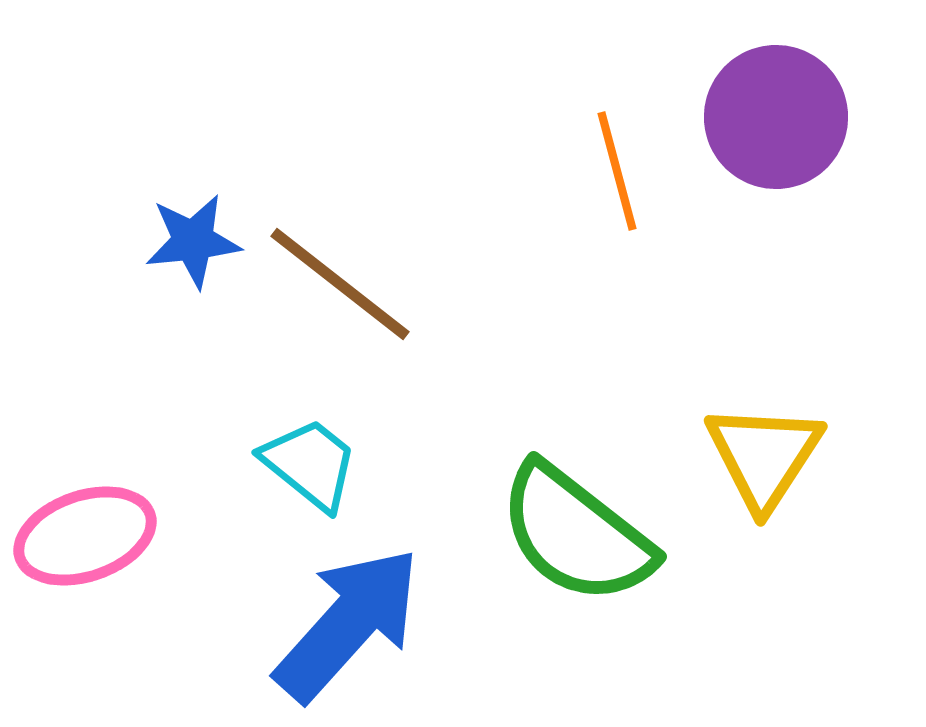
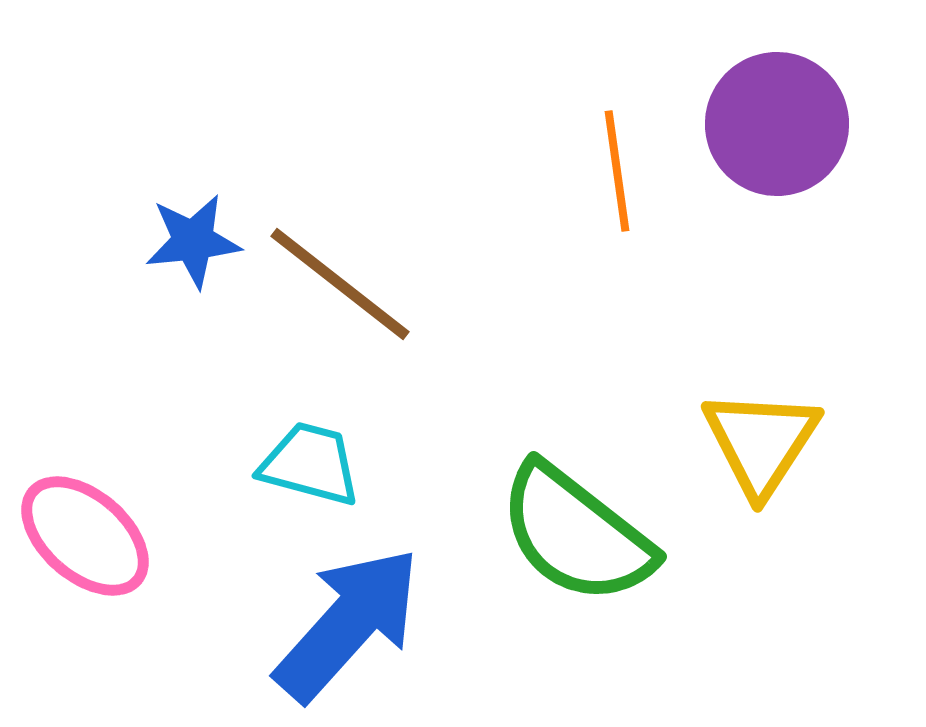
purple circle: moved 1 px right, 7 px down
orange line: rotated 7 degrees clockwise
yellow triangle: moved 3 px left, 14 px up
cyan trapezoid: rotated 24 degrees counterclockwise
pink ellipse: rotated 60 degrees clockwise
